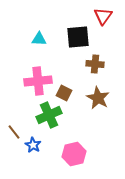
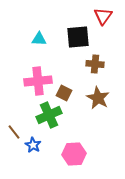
pink hexagon: rotated 10 degrees clockwise
